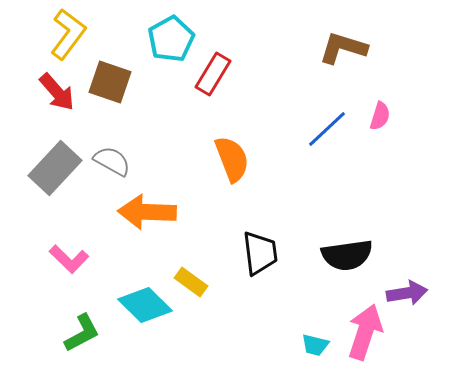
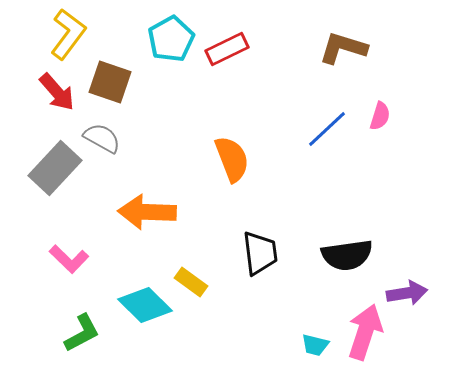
red rectangle: moved 14 px right, 25 px up; rotated 33 degrees clockwise
gray semicircle: moved 10 px left, 23 px up
